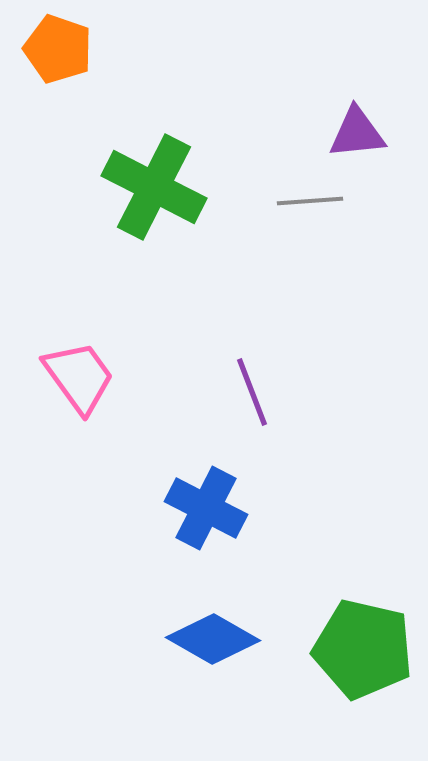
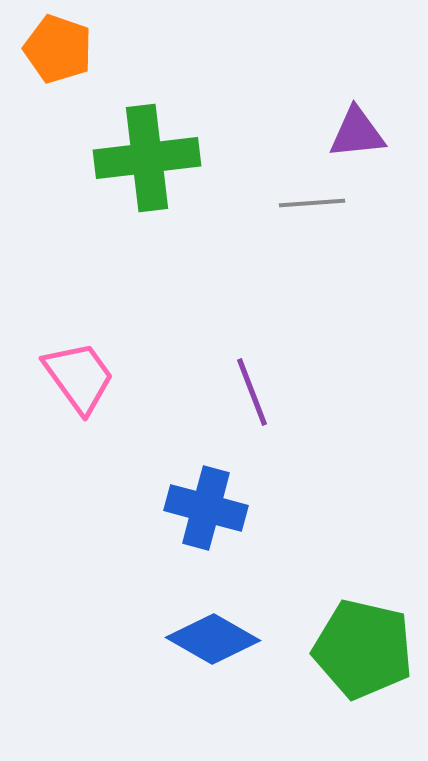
green cross: moved 7 px left, 29 px up; rotated 34 degrees counterclockwise
gray line: moved 2 px right, 2 px down
blue cross: rotated 12 degrees counterclockwise
